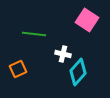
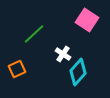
green line: rotated 50 degrees counterclockwise
white cross: rotated 21 degrees clockwise
orange square: moved 1 px left
